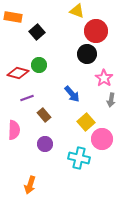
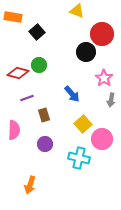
red circle: moved 6 px right, 3 px down
black circle: moved 1 px left, 2 px up
brown rectangle: rotated 24 degrees clockwise
yellow square: moved 3 px left, 2 px down
